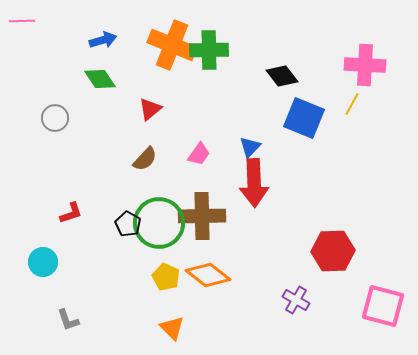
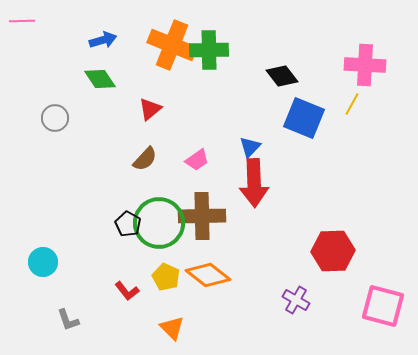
pink trapezoid: moved 2 px left, 6 px down; rotated 20 degrees clockwise
red L-shape: moved 56 px right, 78 px down; rotated 70 degrees clockwise
